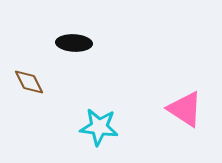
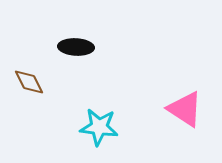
black ellipse: moved 2 px right, 4 px down
